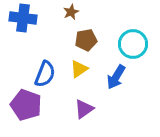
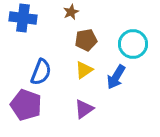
yellow triangle: moved 5 px right, 1 px down
blue semicircle: moved 4 px left, 2 px up
